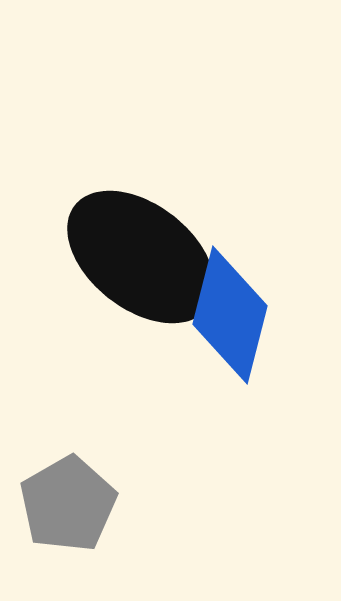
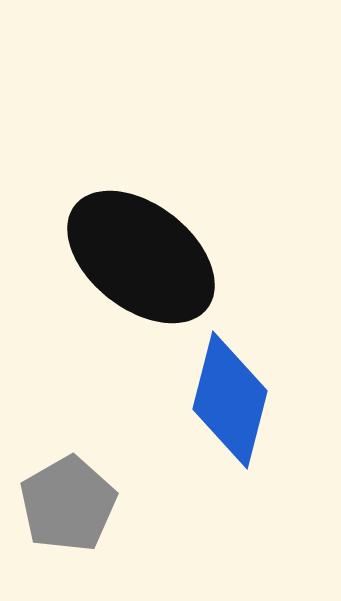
blue diamond: moved 85 px down
